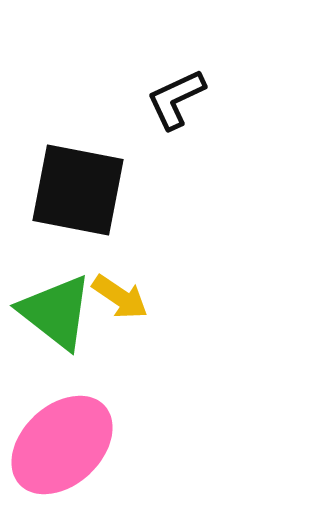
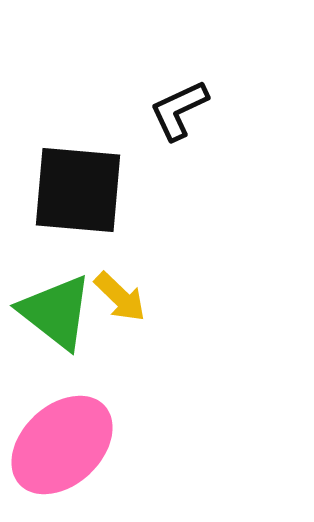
black L-shape: moved 3 px right, 11 px down
black square: rotated 6 degrees counterclockwise
yellow arrow: rotated 10 degrees clockwise
